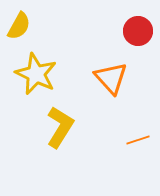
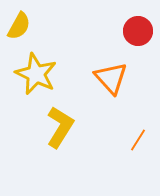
orange line: rotated 40 degrees counterclockwise
